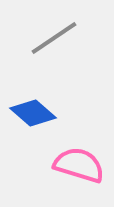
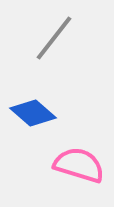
gray line: rotated 18 degrees counterclockwise
